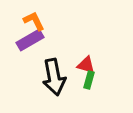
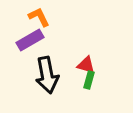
orange L-shape: moved 5 px right, 4 px up
black arrow: moved 7 px left, 2 px up
